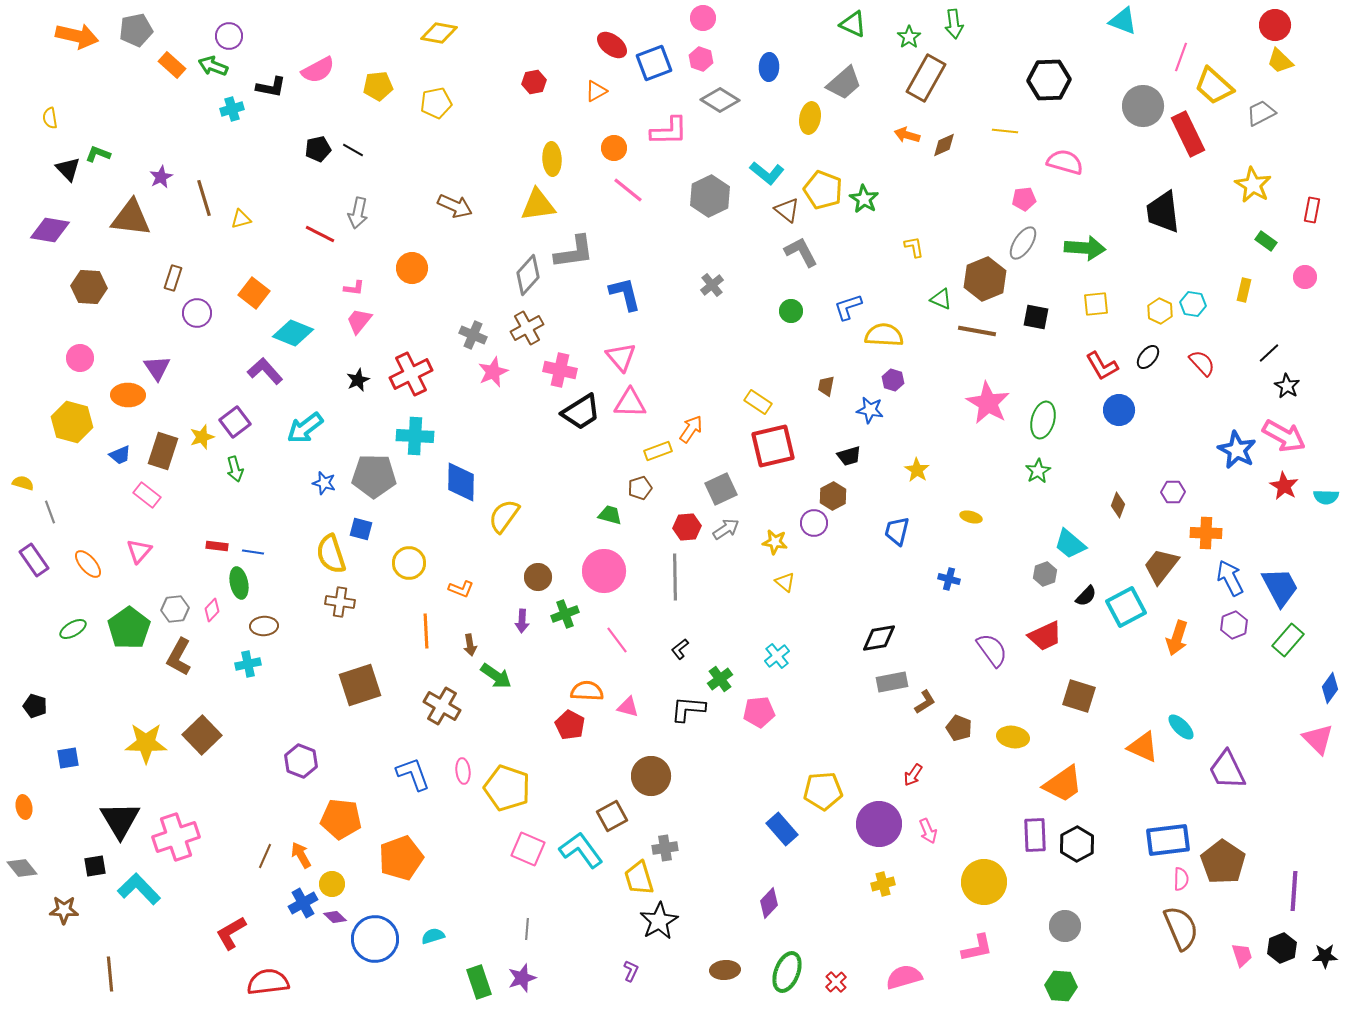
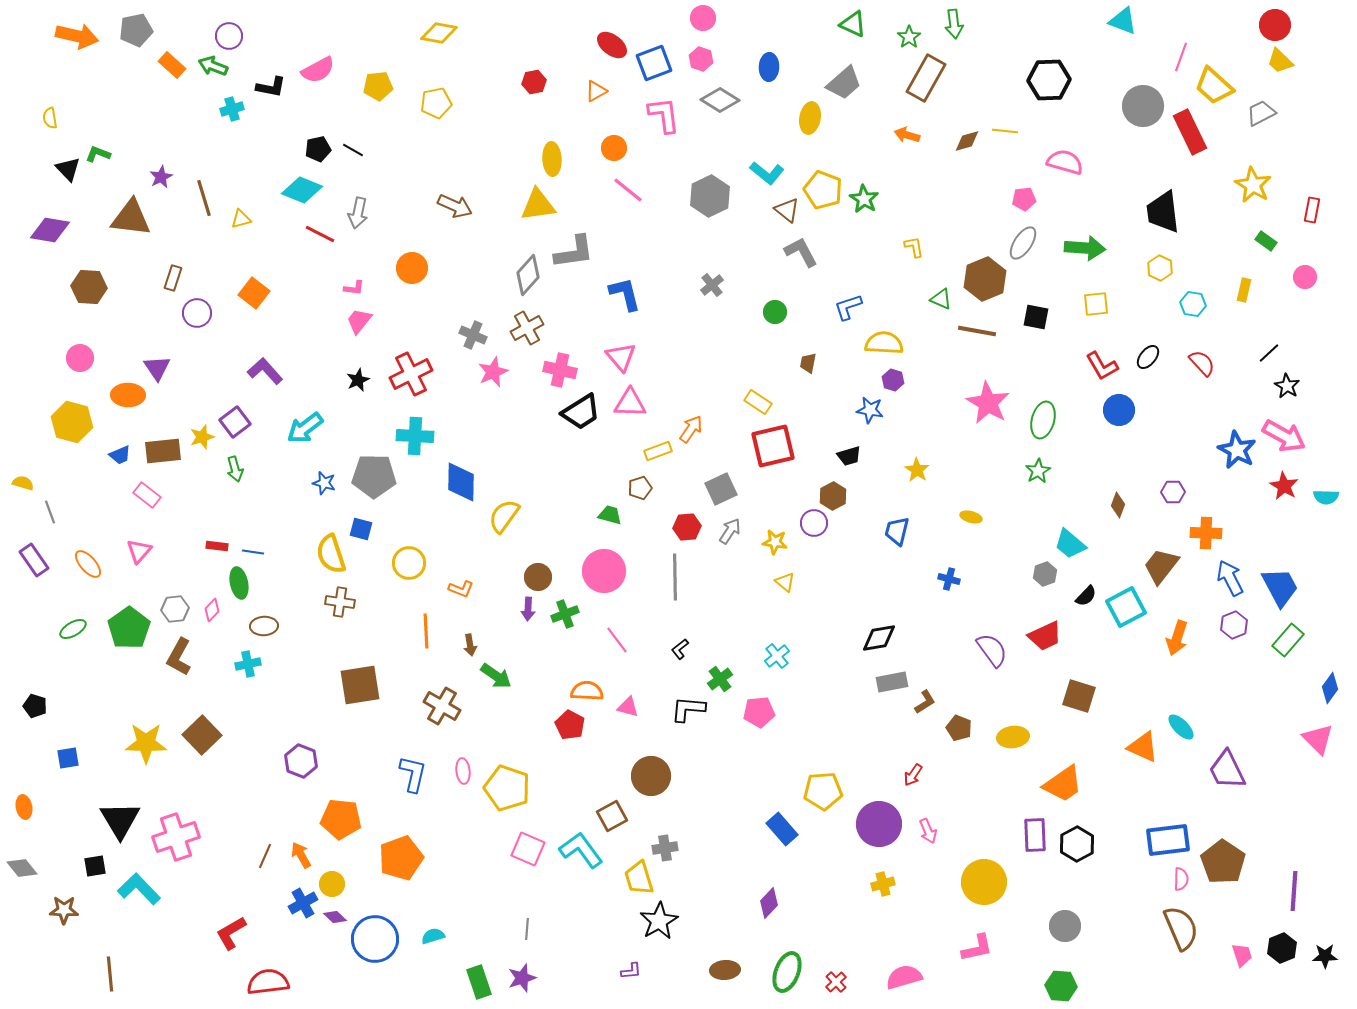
pink L-shape at (669, 131): moved 5 px left, 16 px up; rotated 96 degrees counterclockwise
red rectangle at (1188, 134): moved 2 px right, 2 px up
brown diamond at (944, 145): moved 23 px right, 4 px up; rotated 8 degrees clockwise
green circle at (791, 311): moved 16 px left, 1 px down
yellow hexagon at (1160, 311): moved 43 px up
cyan diamond at (293, 333): moved 9 px right, 143 px up
yellow semicircle at (884, 335): moved 8 px down
brown trapezoid at (826, 386): moved 18 px left, 23 px up
brown rectangle at (163, 451): rotated 66 degrees clockwise
gray arrow at (726, 529): moved 4 px right, 2 px down; rotated 24 degrees counterclockwise
purple arrow at (522, 621): moved 6 px right, 12 px up
brown square at (360, 685): rotated 9 degrees clockwise
yellow ellipse at (1013, 737): rotated 16 degrees counterclockwise
blue L-shape at (413, 774): rotated 33 degrees clockwise
purple L-shape at (631, 971): rotated 60 degrees clockwise
